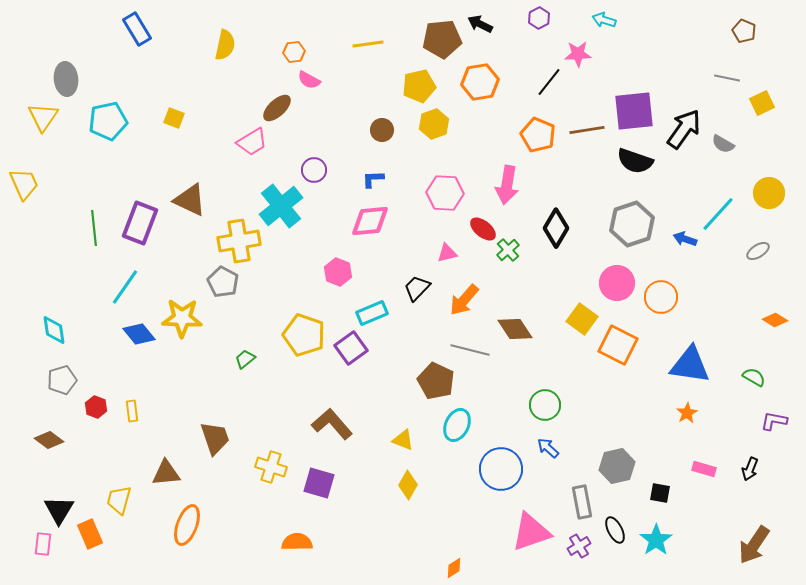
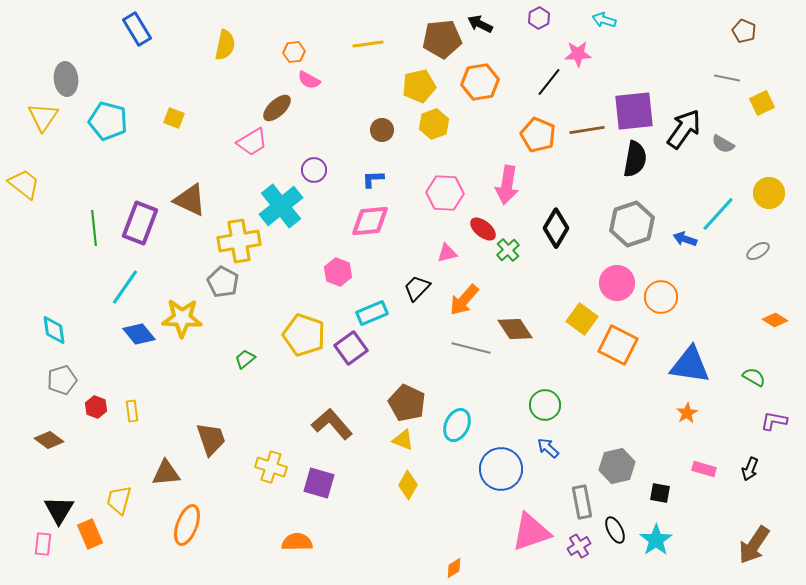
cyan pentagon at (108, 121): rotated 27 degrees clockwise
black semicircle at (635, 161): moved 2 px up; rotated 99 degrees counterclockwise
yellow trapezoid at (24, 184): rotated 28 degrees counterclockwise
gray line at (470, 350): moved 1 px right, 2 px up
brown pentagon at (436, 381): moved 29 px left, 22 px down
brown trapezoid at (215, 438): moved 4 px left, 1 px down
